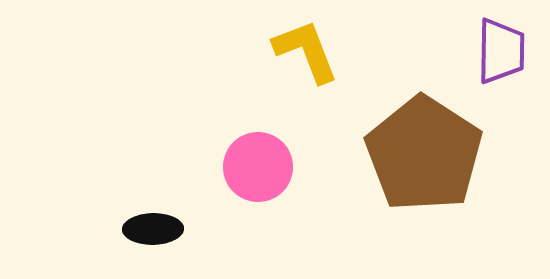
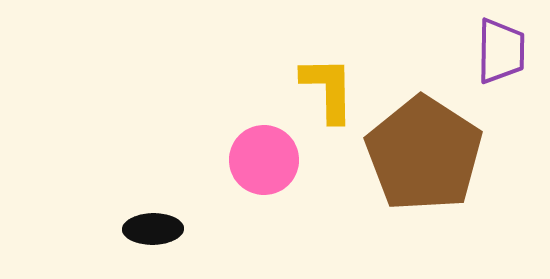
yellow L-shape: moved 22 px right, 38 px down; rotated 20 degrees clockwise
pink circle: moved 6 px right, 7 px up
